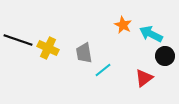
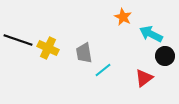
orange star: moved 8 px up
